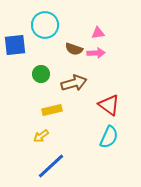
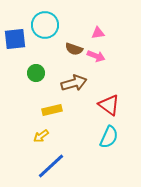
blue square: moved 6 px up
pink arrow: moved 3 px down; rotated 24 degrees clockwise
green circle: moved 5 px left, 1 px up
